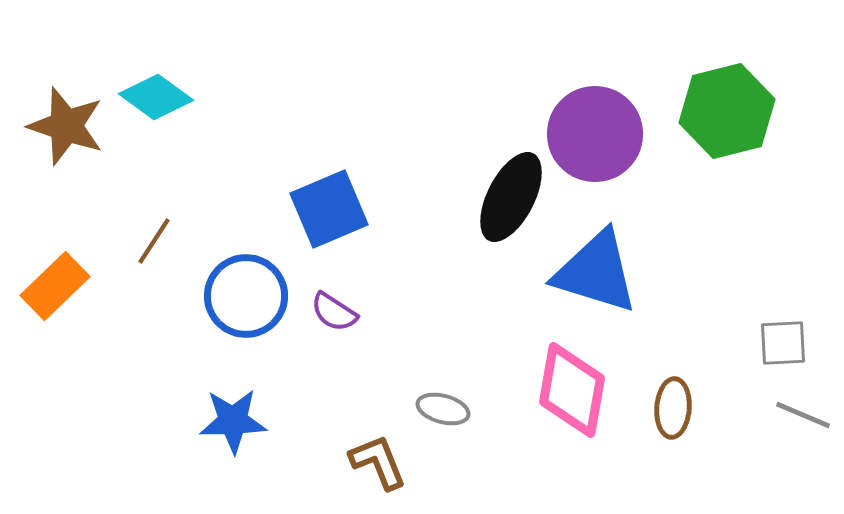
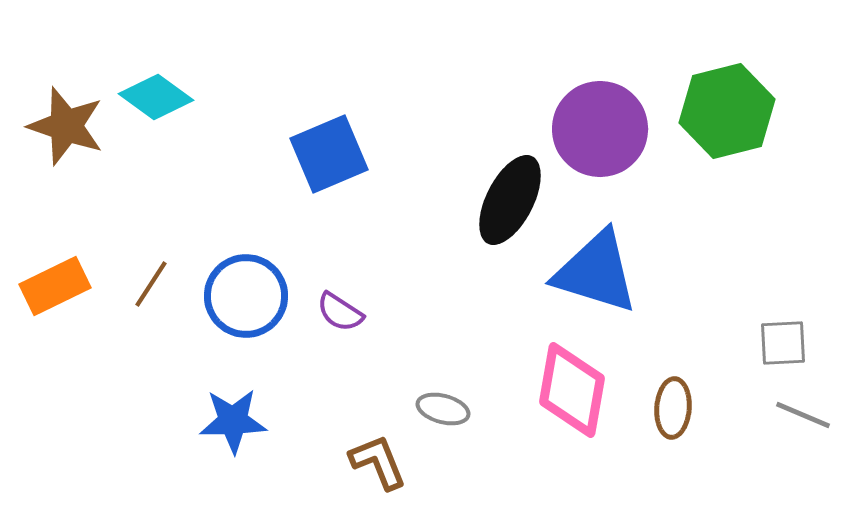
purple circle: moved 5 px right, 5 px up
black ellipse: moved 1 px left, 3 px down
blue square: moved 55 px up
brown line: moved 3 px left, 43 px down
orange rectangle: rotated 18 degrees clockwise
purple semicircle: moved 6 px right
